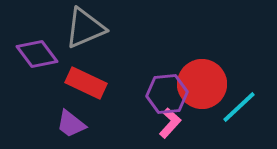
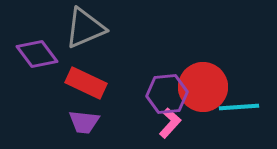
red circle: moved 1 px right, 3 px down
cyan line: rotated 39 degrees clockwise
purple trapezoid: moved 13 px right, 2 px up; rotated 32 degrees counterclockwise
